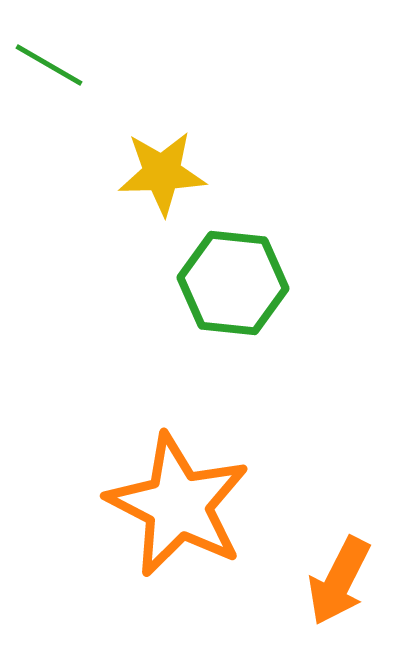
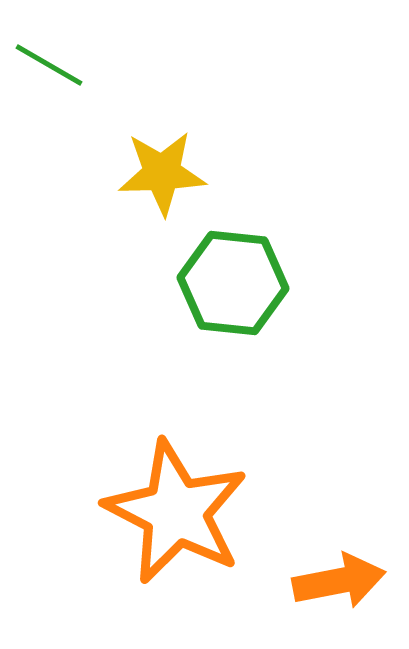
orange star: moved 2 px left, 7 px down
orange arrow: rotated 128 degrees counterclockwise
